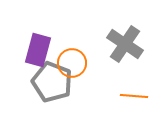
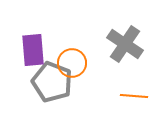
purple rectangle: moved 5 px left; rotated 20 degrees counterclockwise
